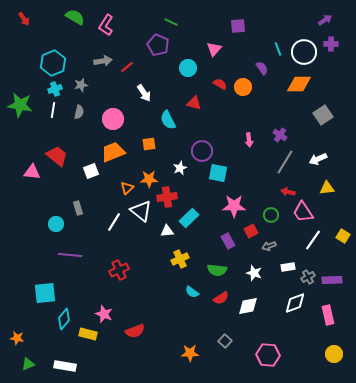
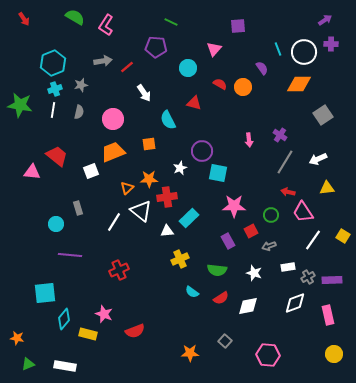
purple pentagon at (158, 45): moved 2 px left, 2 px down; rotated 20 degrees counterclockwise
